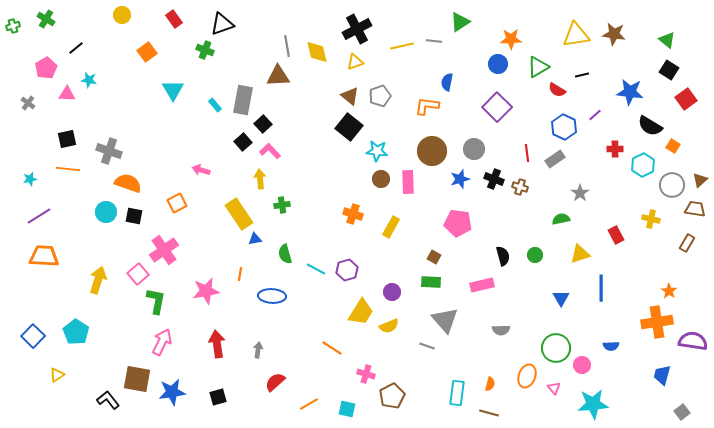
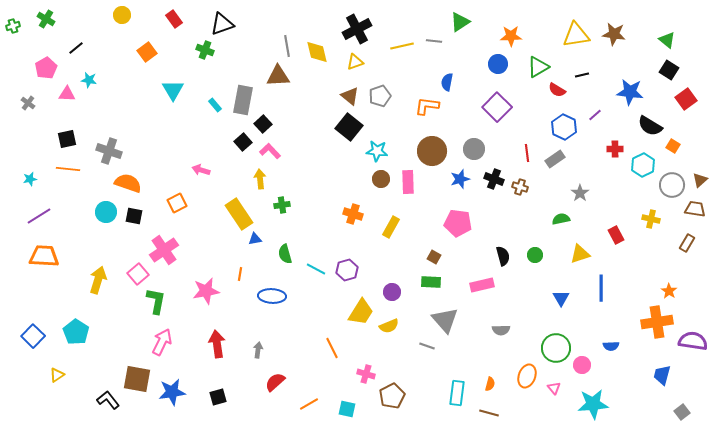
orange star at (511, 39): moved 3 px up
orange line at (332, 348): rotated 30 degrees clockwise
